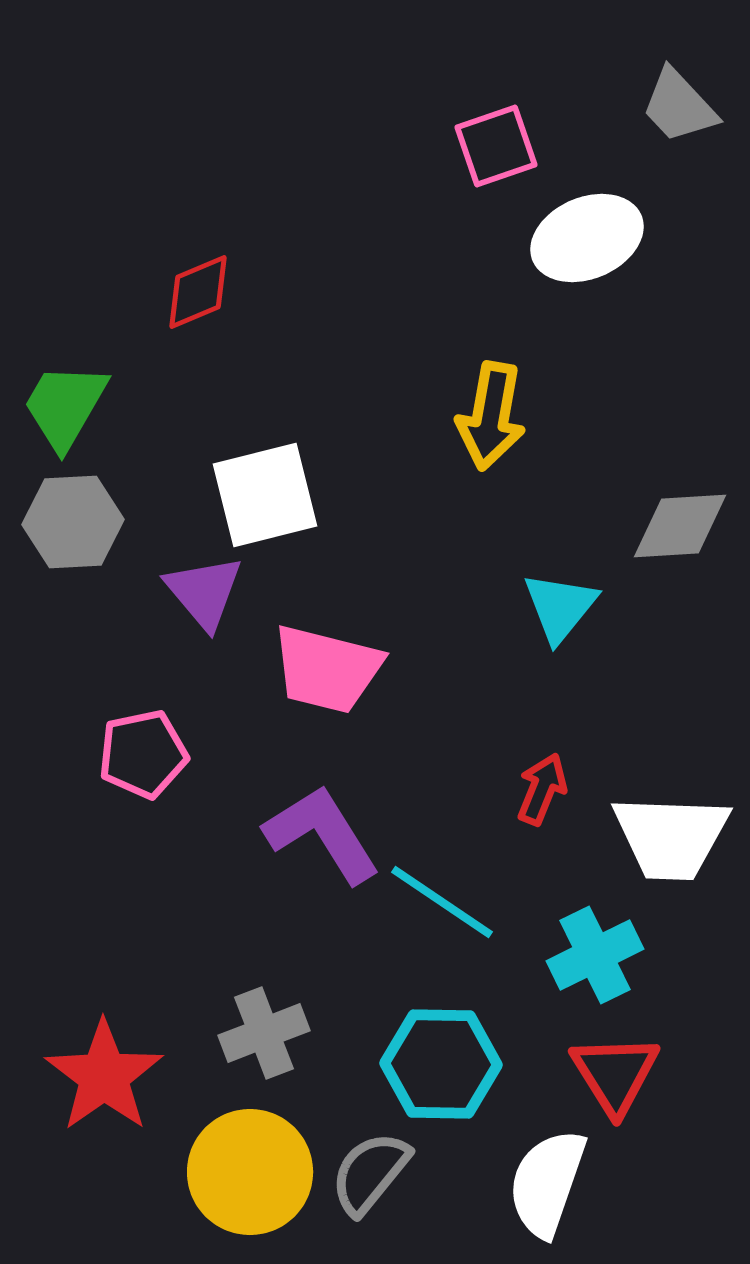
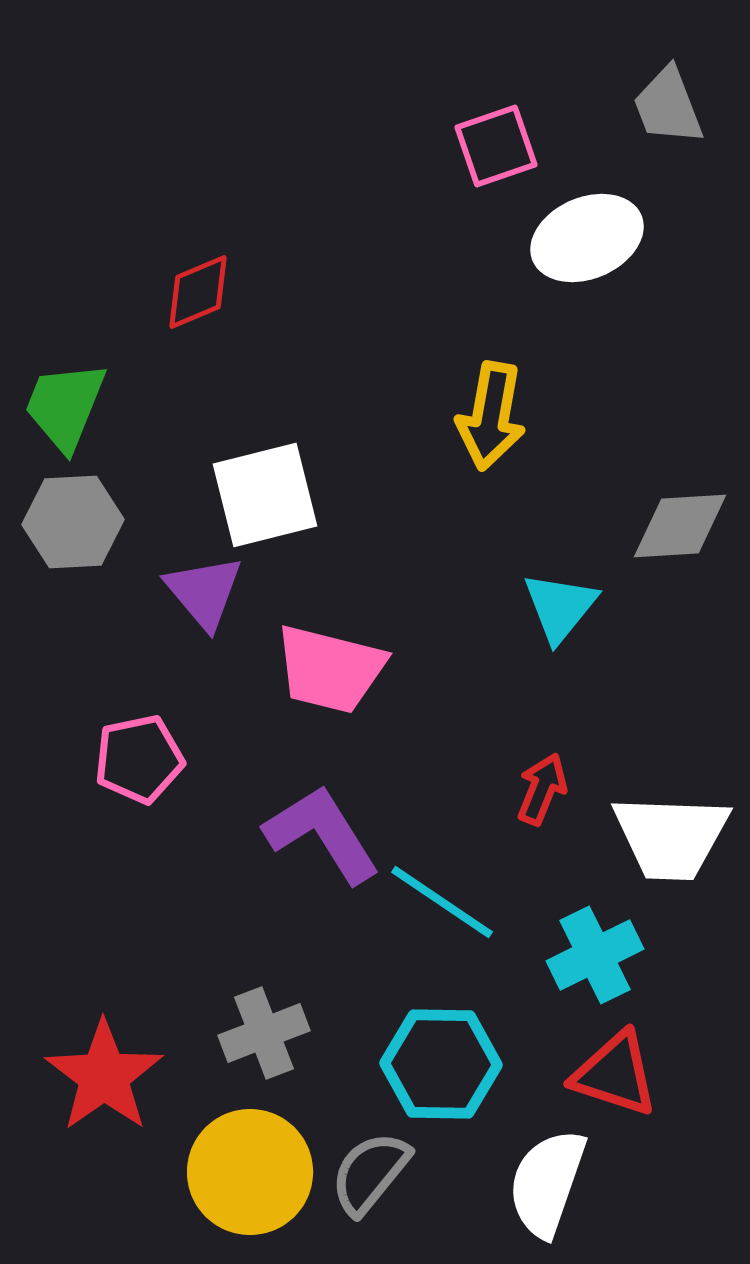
gray trapezoid: moved 11 px left; rotated 22 degrees clockwise
green trapezoid: rotated 8 degrees counterclockwise
pink trapezoid: moved 3 px right
pink pentagon: moved 4 px left, 5 px down
red triangle: rotated 40 degrees counterclockwise
